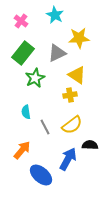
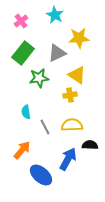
pink cross: rotated 16 degrees clockwise
green star: moved 4 px right; rotated 18 degrees clockwise
yellow semicircle: rotated 145 degrees counterclockwise
